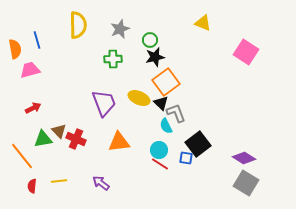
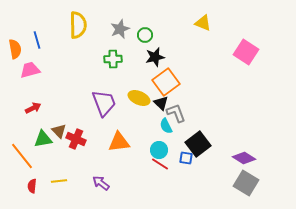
green circle: moved 5 px left, 5 px up
